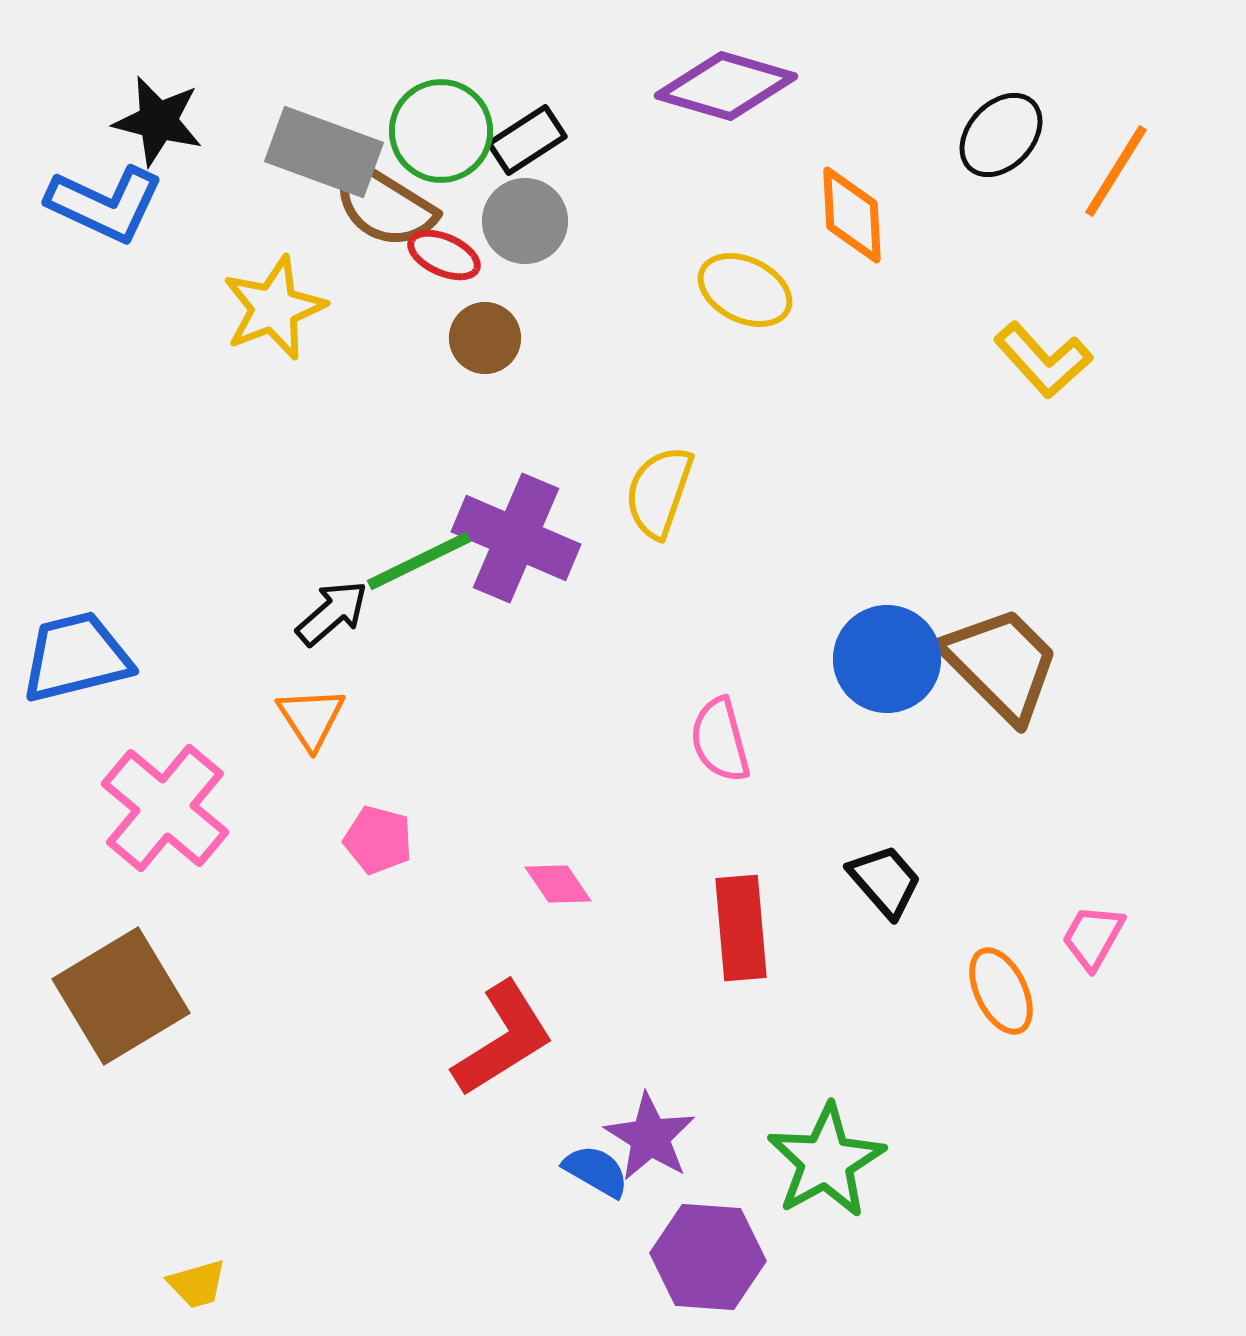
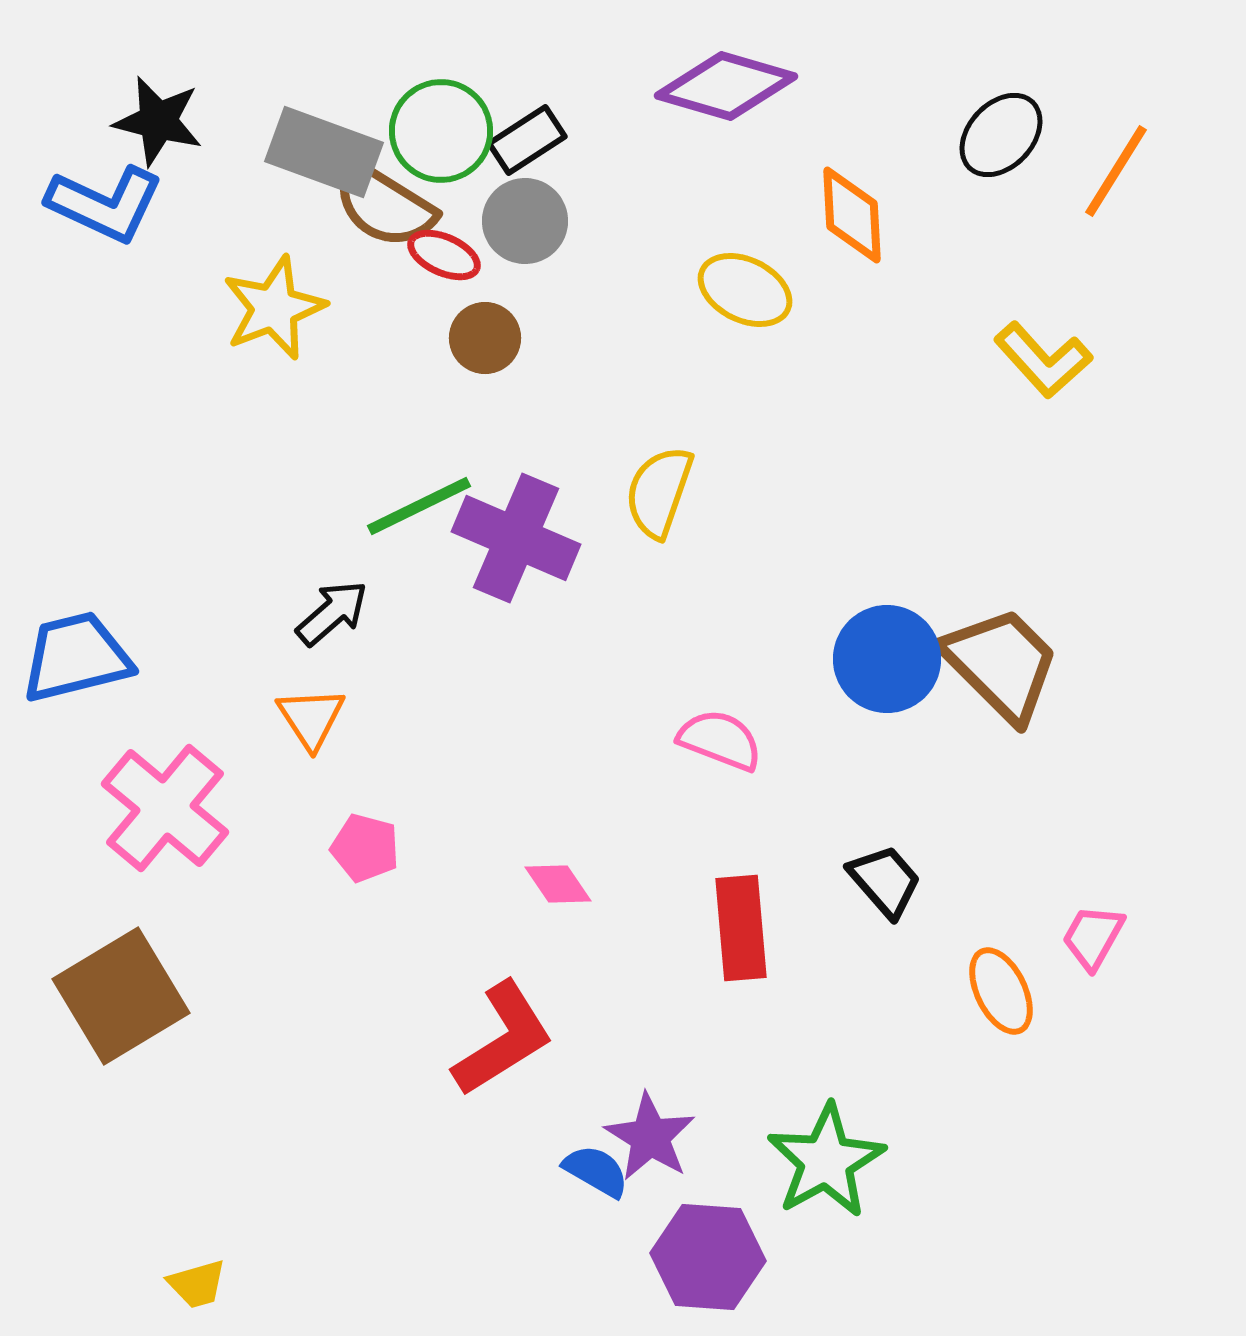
green line: moved 55 px up
pink semicircle: rotated 126 degrees clockwise
pink pentagon: moved 13 px left, 8 px down
